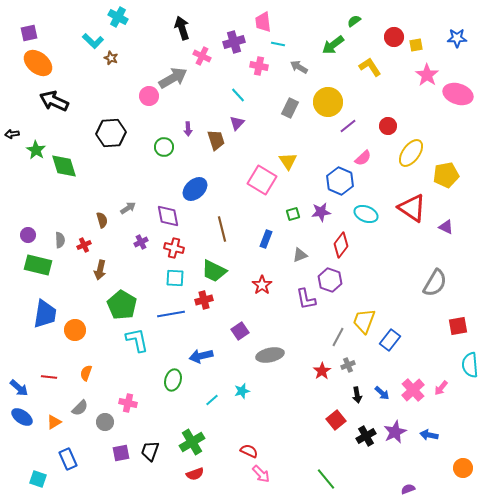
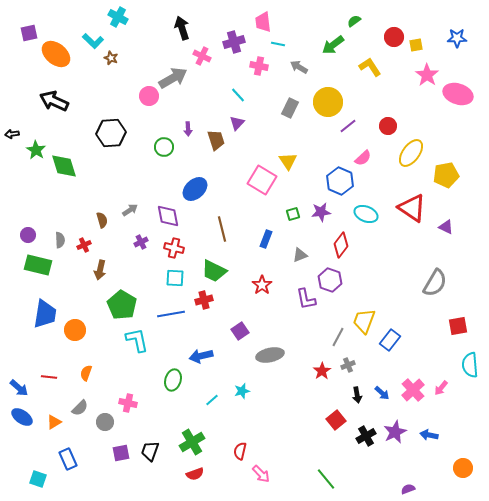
orange ellipse at (38, 63): moved 18 px right, 9 px up
gray arrow at (128, 208): moved 2 px right, 2 px down
red semicircle at (249, 451): moved 9 px left; rotated 102 degrees counterclockwise
